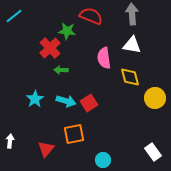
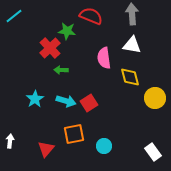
cyan circle: moved 1 px right, 14 px up
